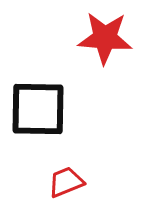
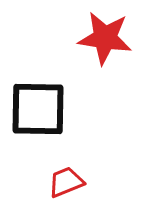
red star: rotated 4 degrees clockwise
